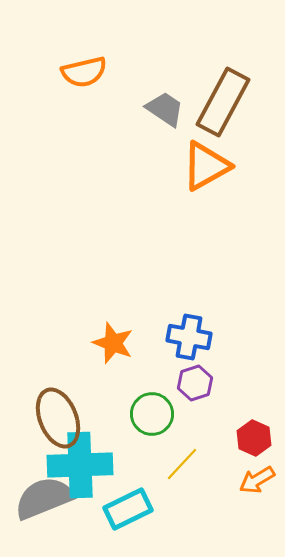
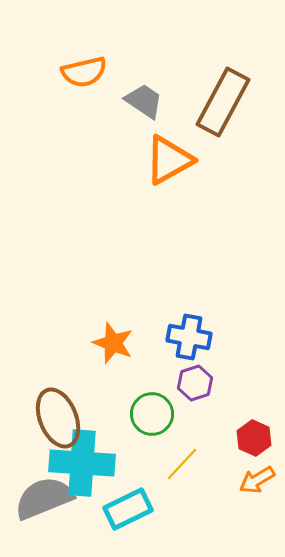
gray trapezoid: moved 21 px left, 8 px up
orange triangle: moved 37 px left, 6 px up
cyan cross: moved 2 px right, 2 px up; rotated 6 degrees clockwise
